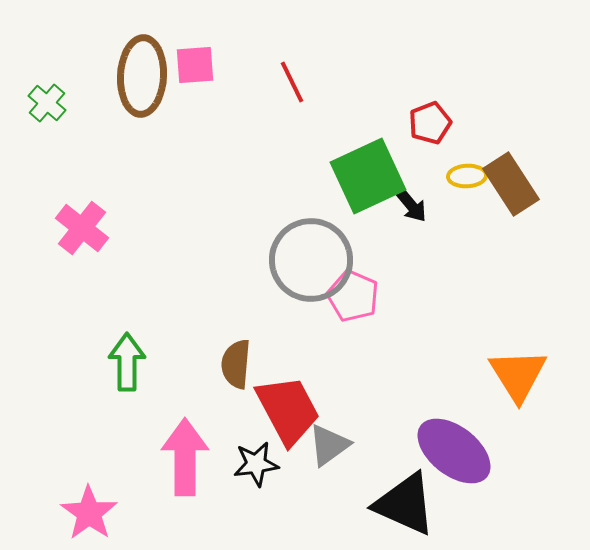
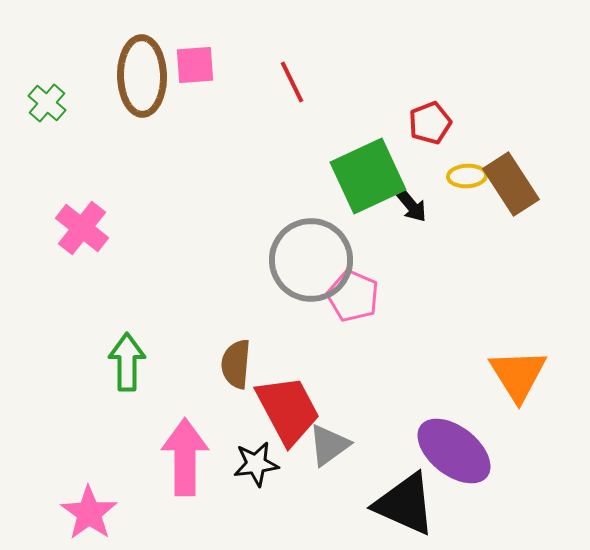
brown ellipse: rotated 4 degrees counterclockwise
